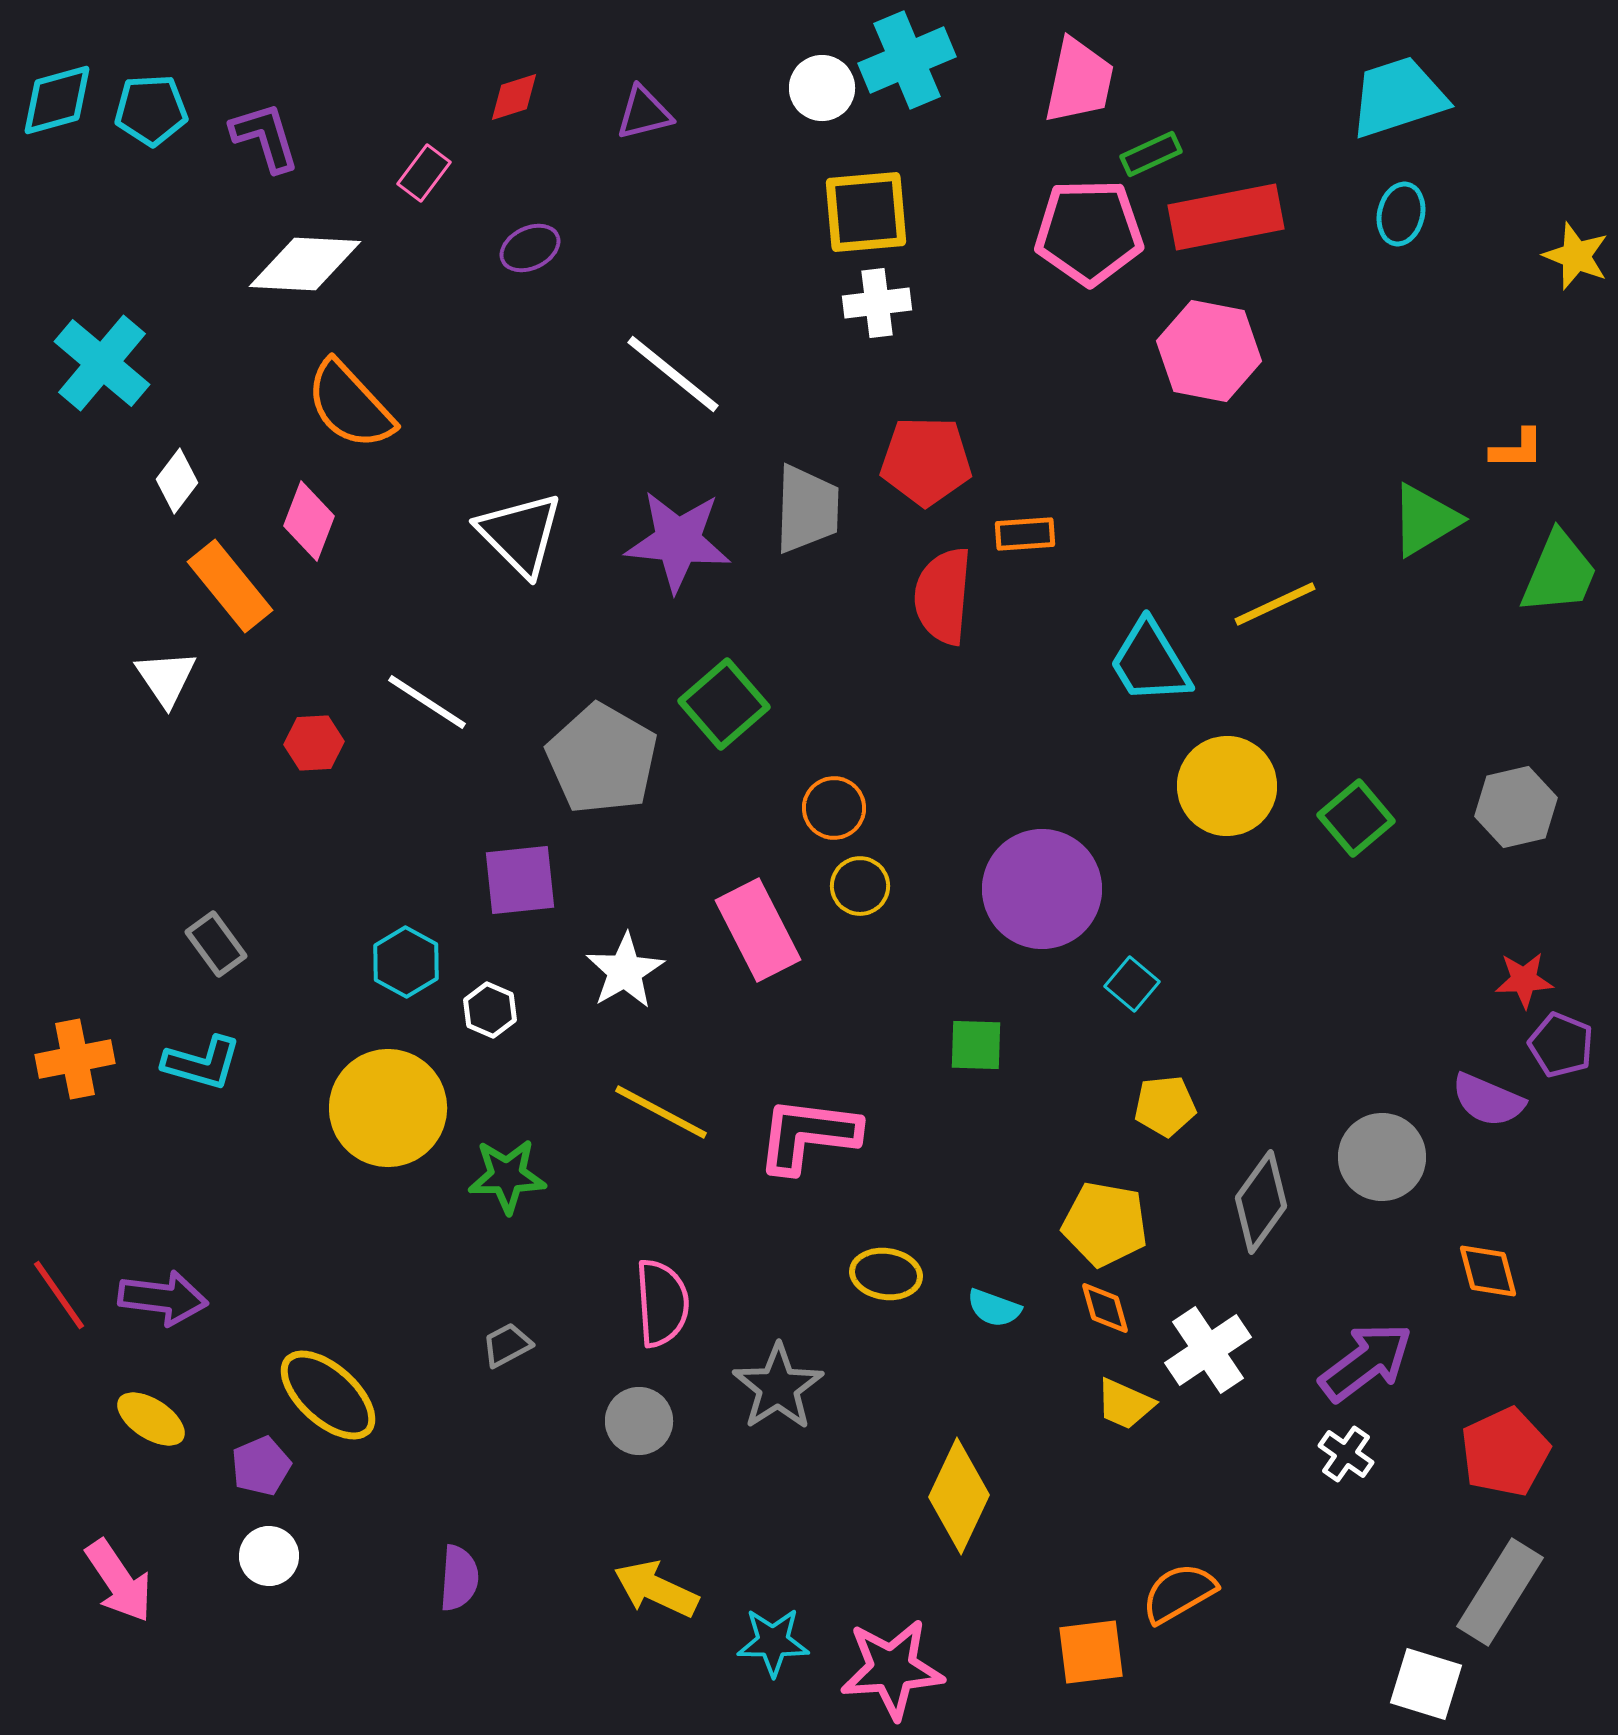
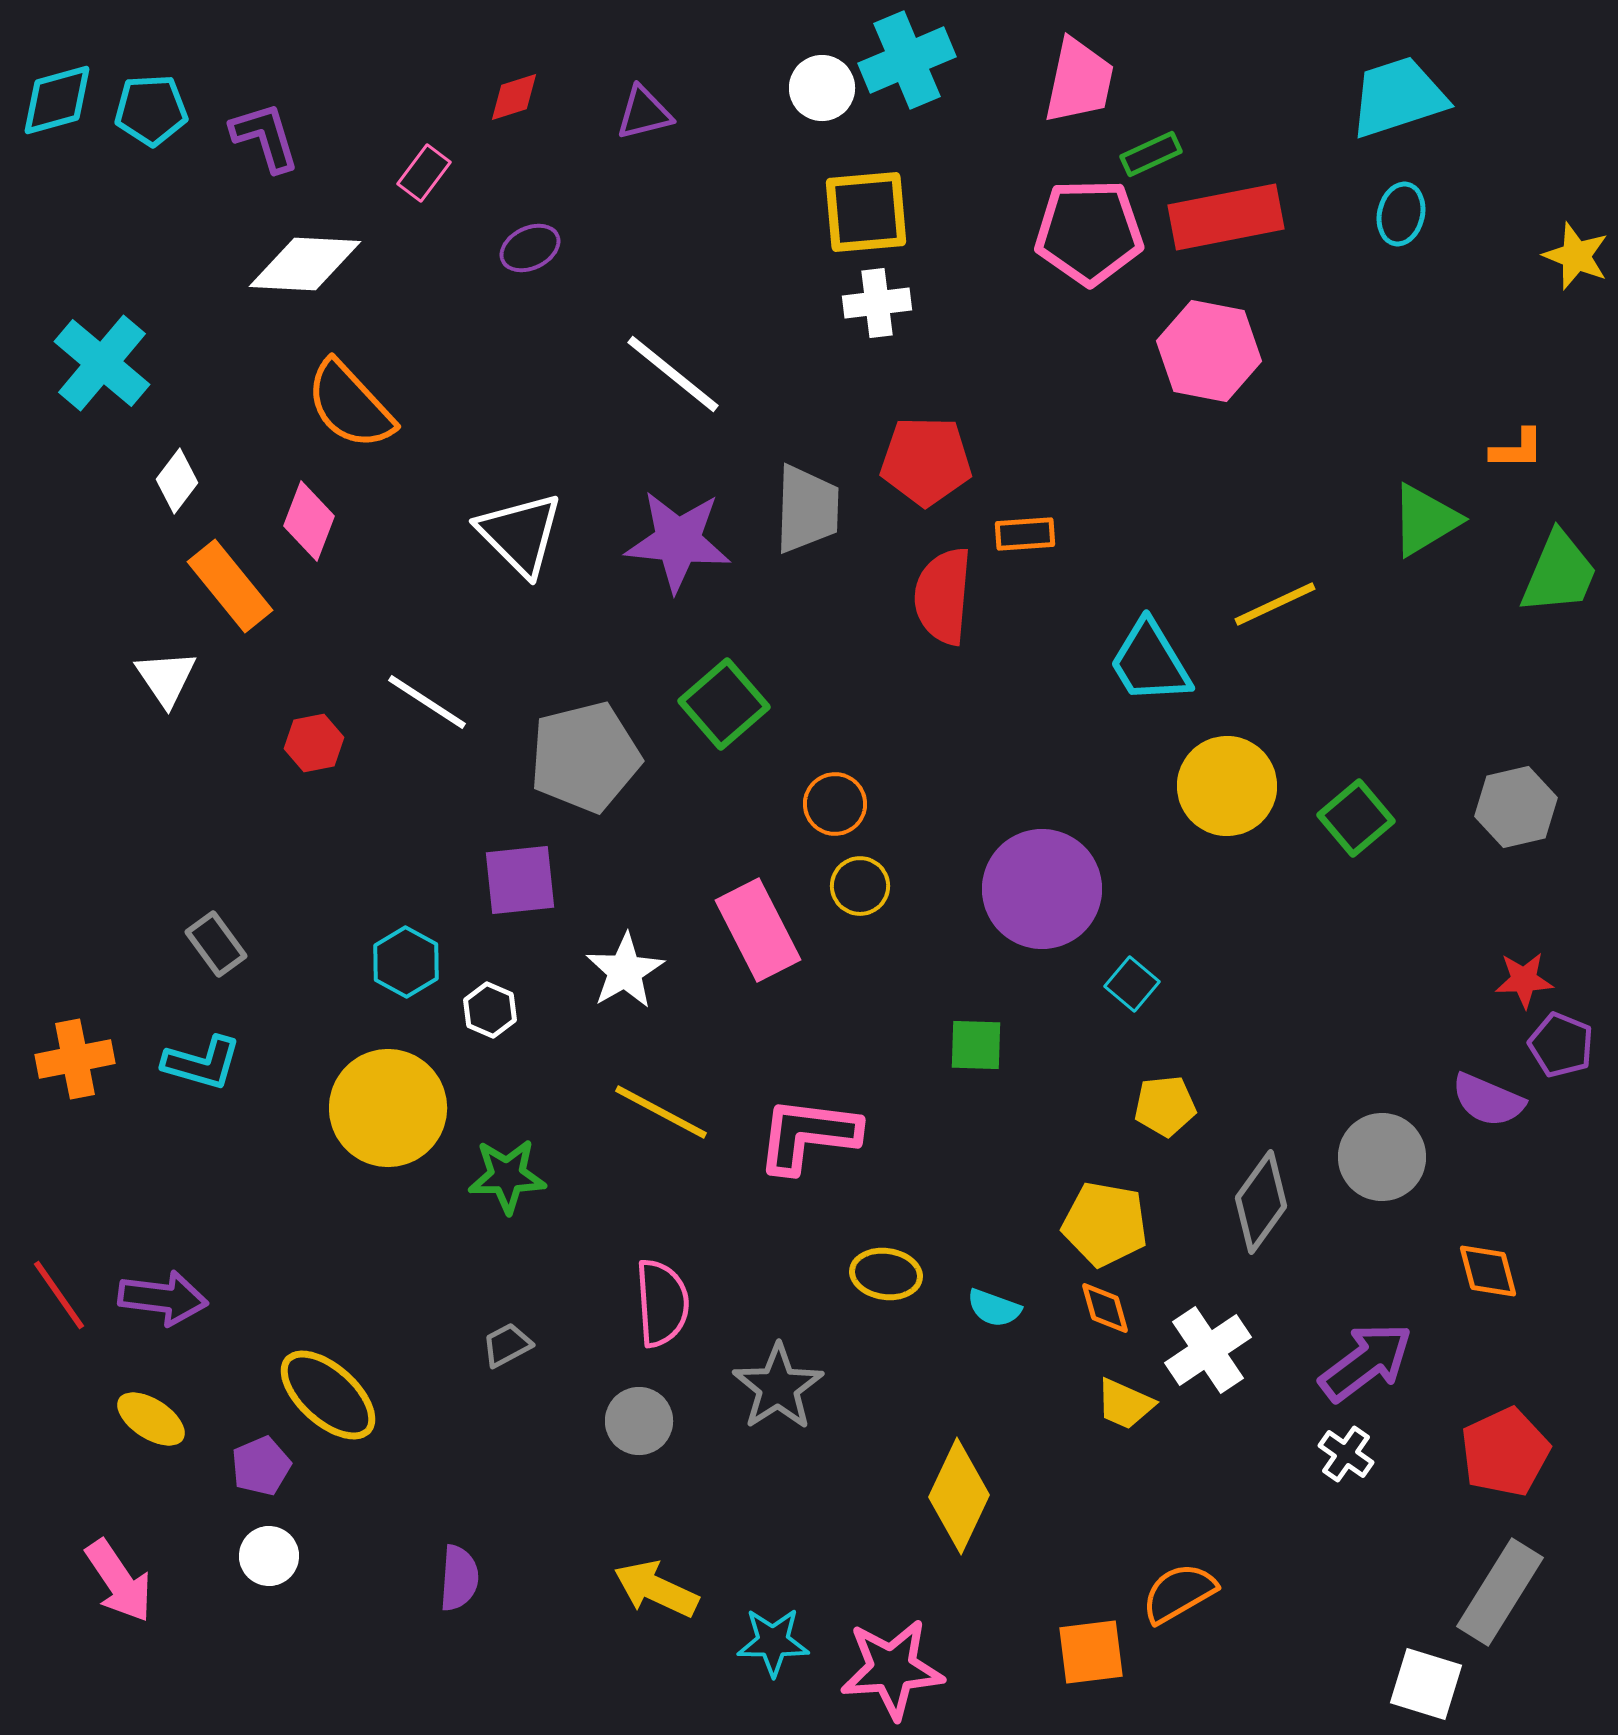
red hexagon at (314, 743): rotated 8 degrees counterclockwise
gray pentagon at (602, 759): moved 17 px left, 2 px up; rotated 28 degrees clockwise
orange circle at (834, 808): moved 1 px right, 4 px up
